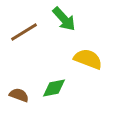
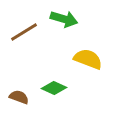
green arrow: rotated 32 degrees counterclockwise
green diamond: rotated 35 degrees clockwise
brown semicircle: moved 2 px down
